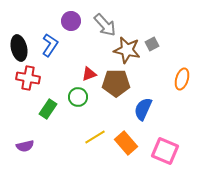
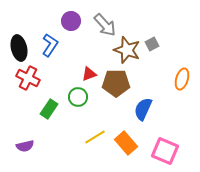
brown star: rotated 8 degrees clockwise
red cross: rotated 15 degrees clockwise
green rectangle: moved 1 px right
